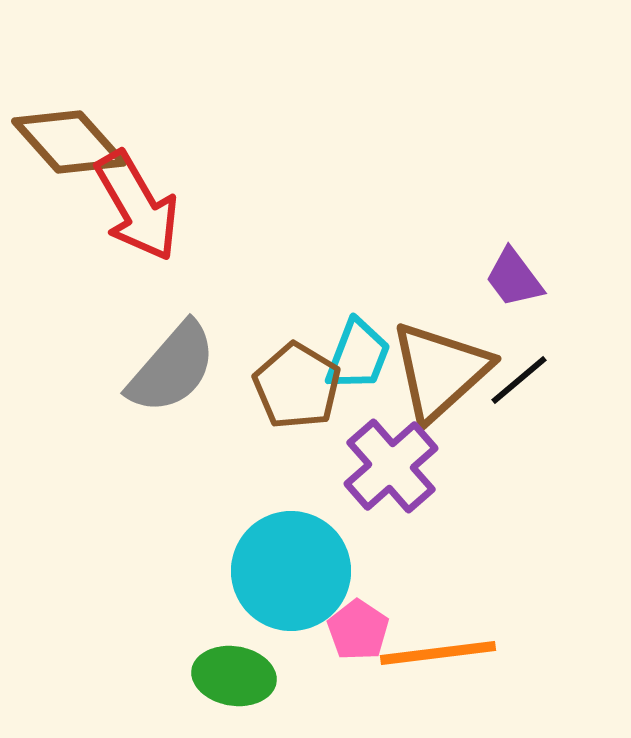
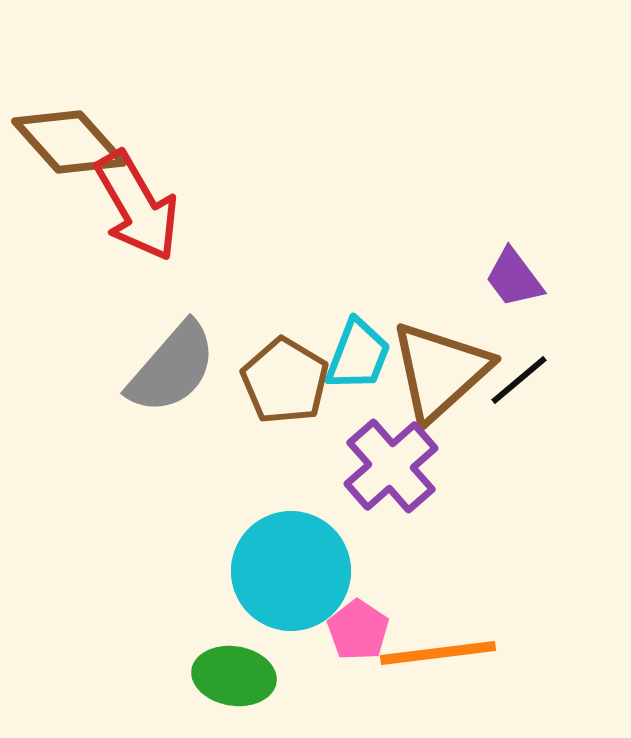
brown pentagon: moved 12 px left, 5 px up
